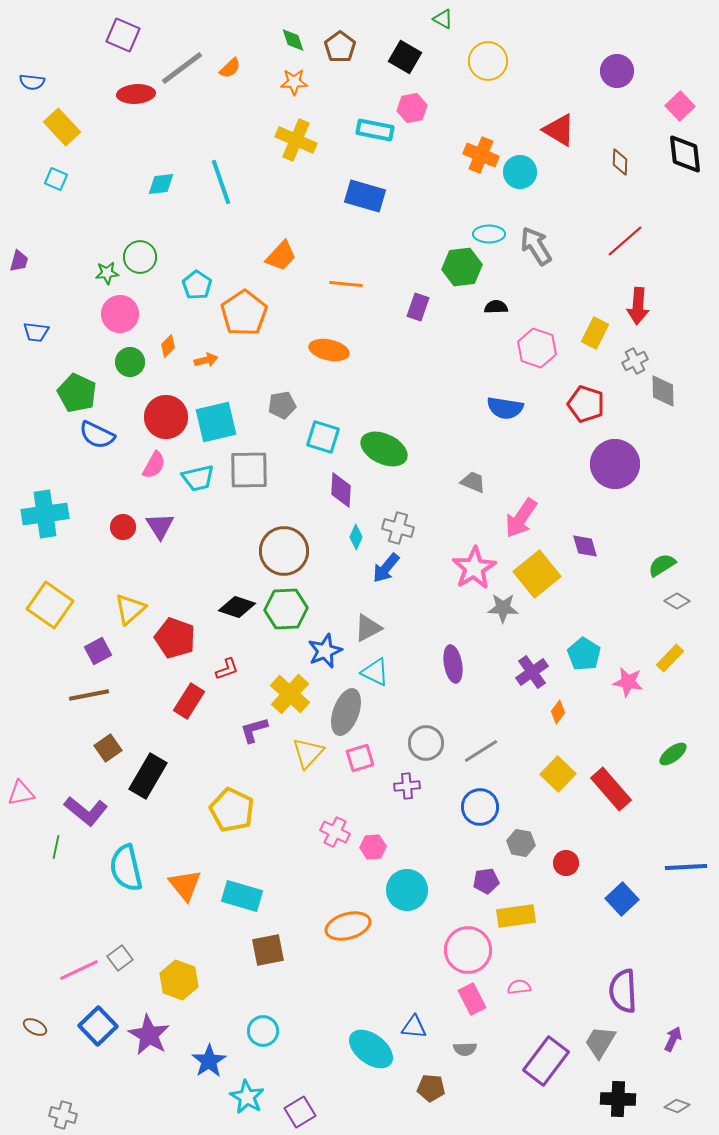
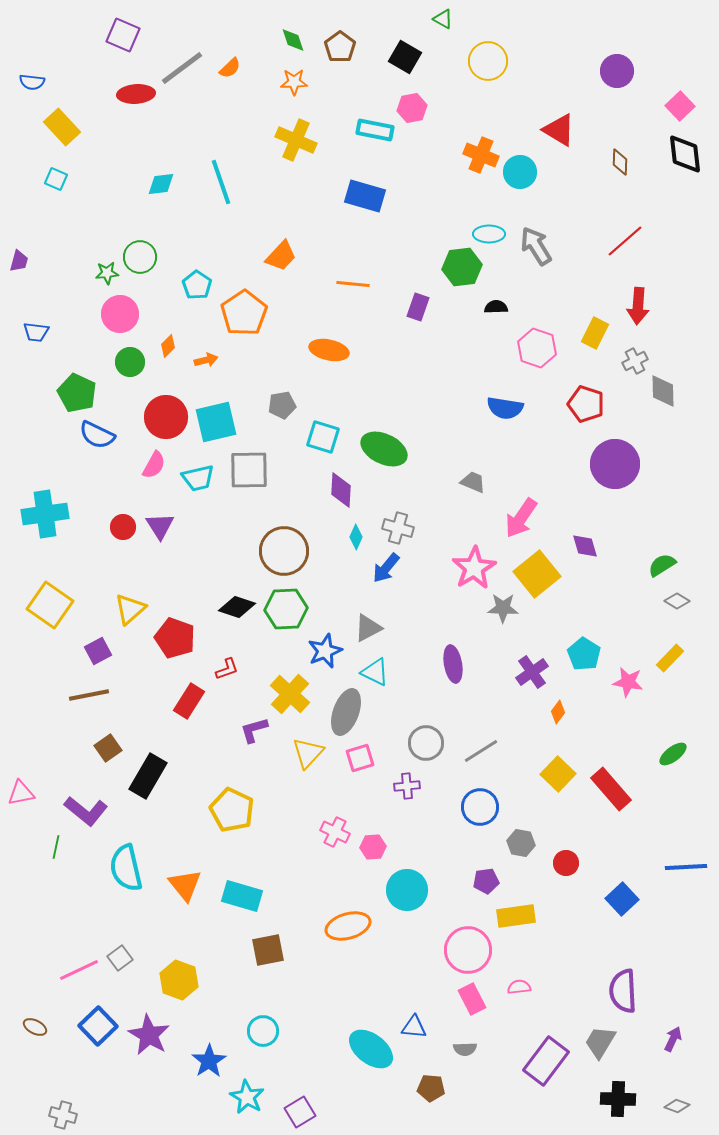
orange line at (346, 284): moved 7 px right
